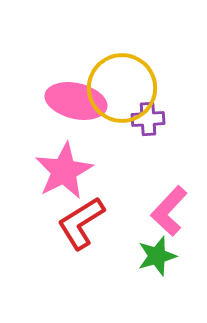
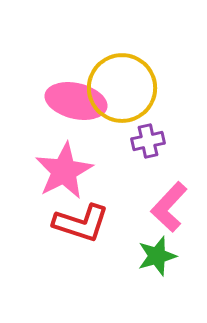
purple cross: moved 22 px down; rotated 8 degrees counterclockwise
pink L-shape: moved 4 px up
red L-shape: rotated 130 degrees counterclockwise
